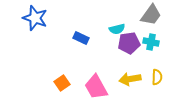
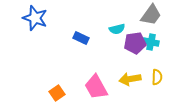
purple pentagon: moved 6 px right
orange square: moved 5 px left, 10 px down
